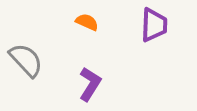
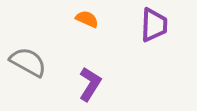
orange semicircle: moved 3 px up
gray semicircle: moved 2 px right, 2 px down; rotated 18 degrees counterclockwise
